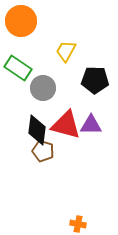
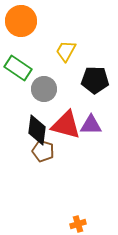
gray circle: moved 1 px right, 1 px down
orange cross: rotated 28 degrees counterclockwise
